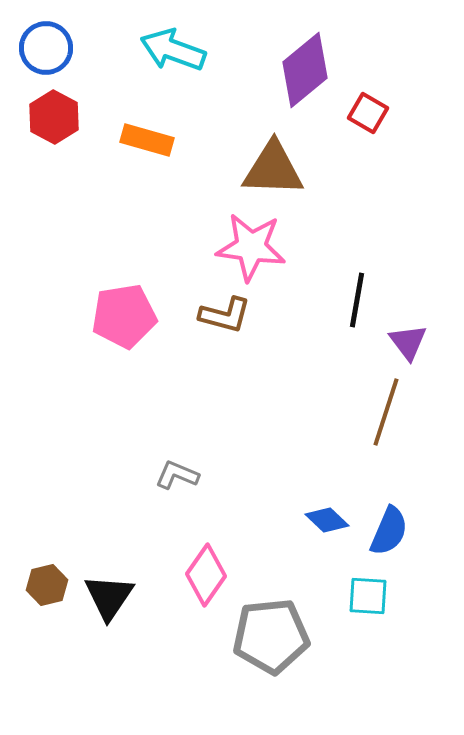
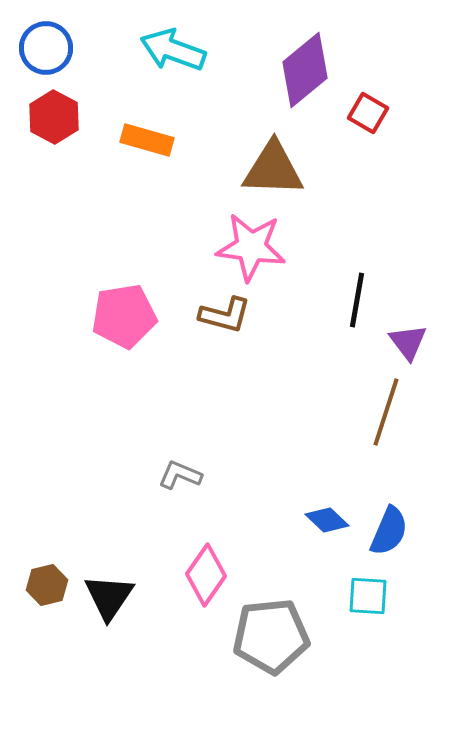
gray L-shape: moved 3 px right
